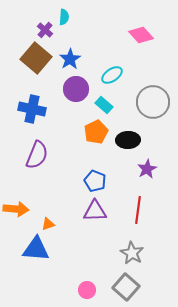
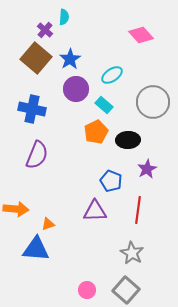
blue pentagon: moved 16 px right
gray square: moved 3 px down
